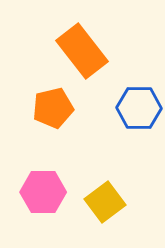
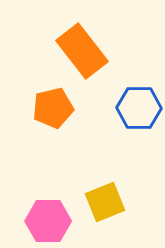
pink hexagon: moved 5 px right, 29 px down
yellow square: rotated 15 degrees clockwise
